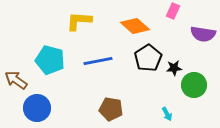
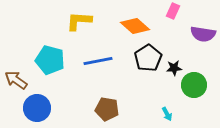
brown pentagon: moved 4 px left
